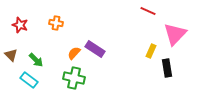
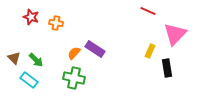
red star: moved 11 px right, 8 px up
yellow rectangle: moved 1 px left
brown triangle: moved 3 px right, 3 px down
